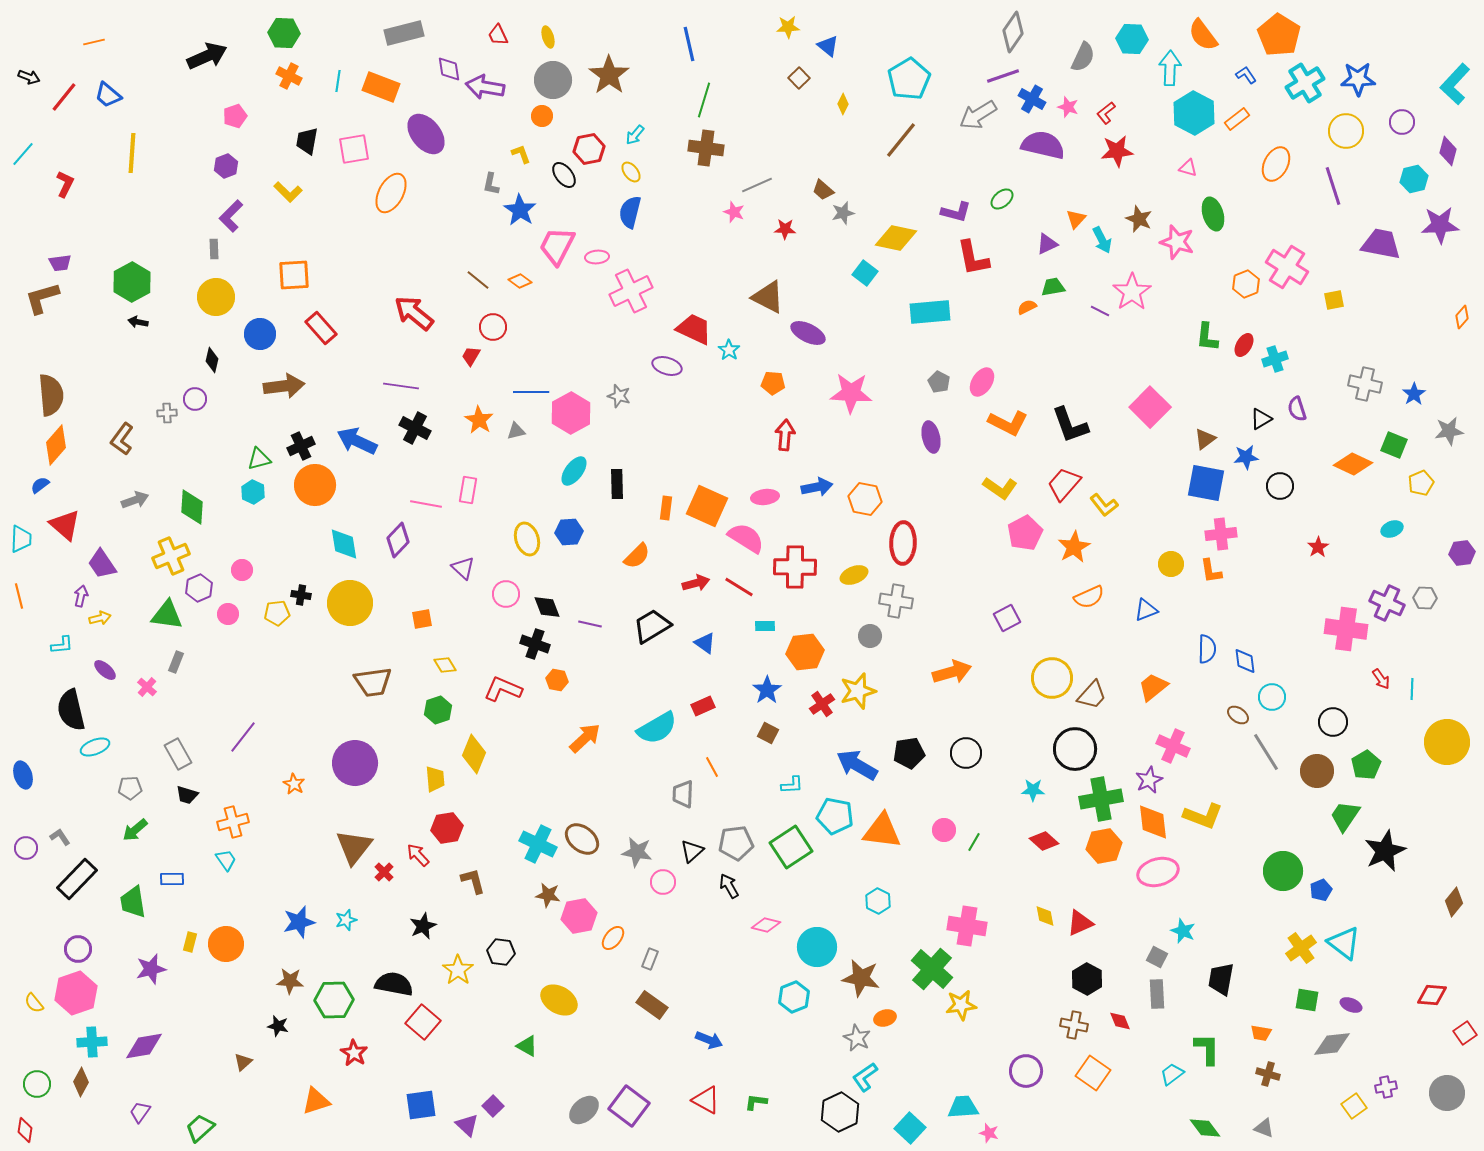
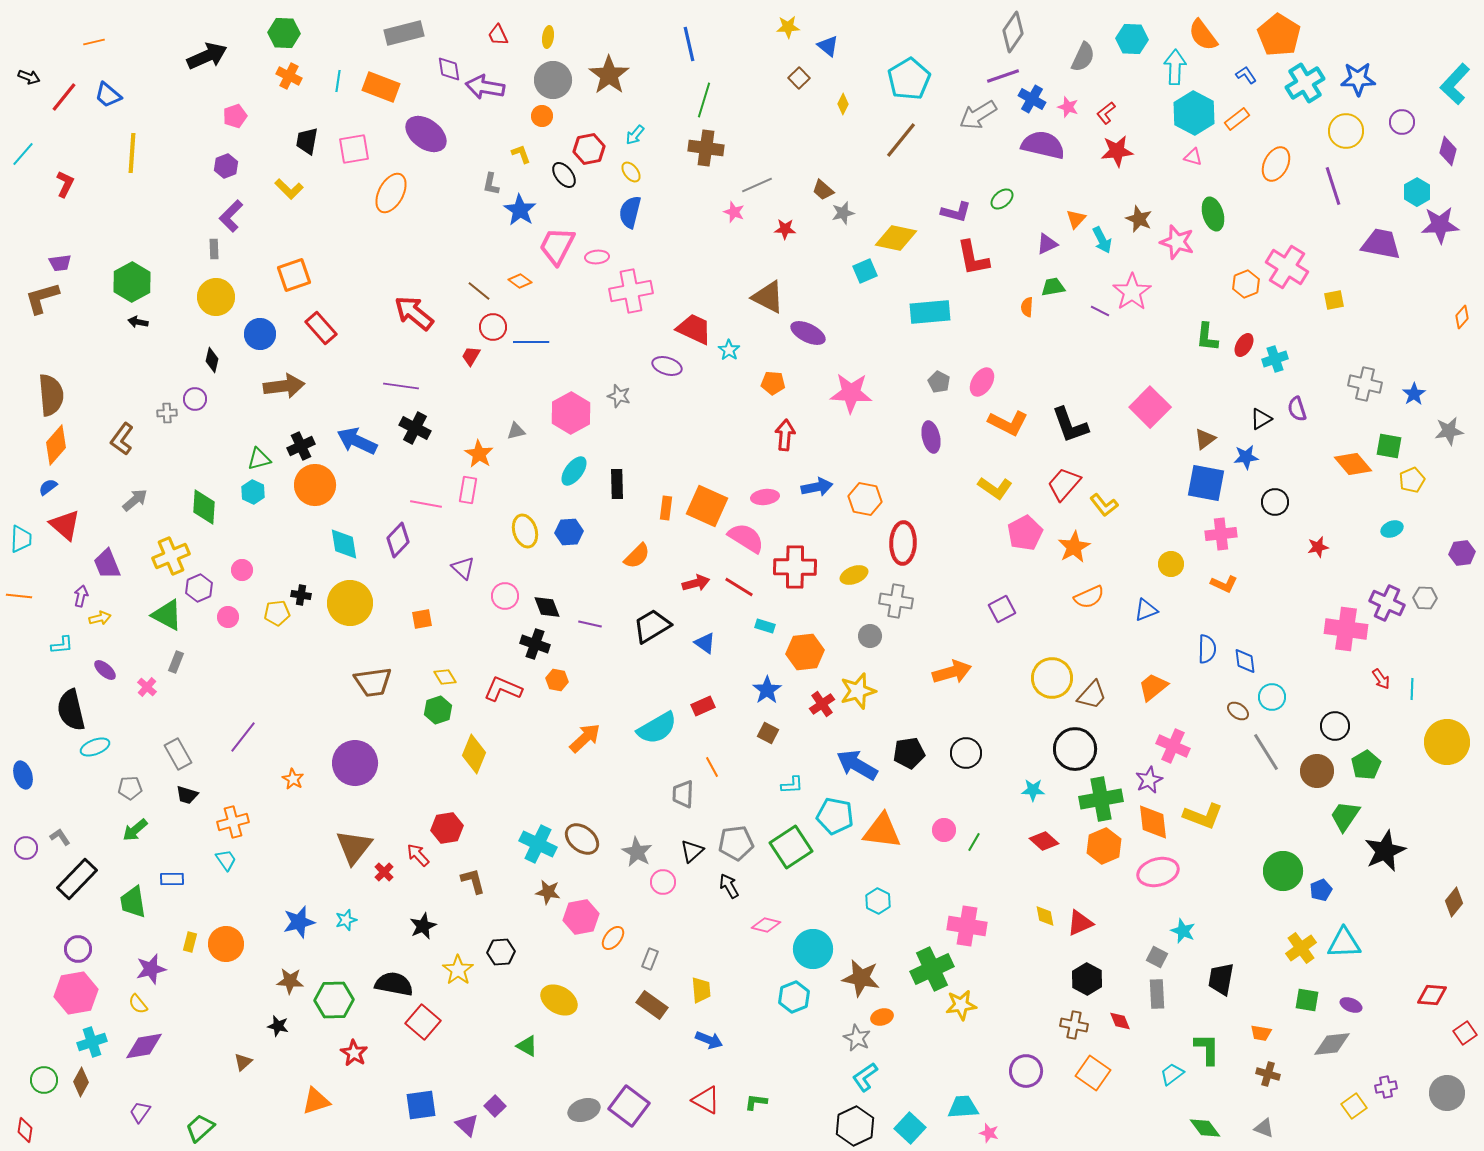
yellow ellipse at (548, 37): rotated 25 degrees clockwise
cyan arrow at (1170, 68): moved 5 px right, 1 px up
purple ellipse at (426, 134): rotated 15 degrees counterclockwise
pink triangle at (1188, 168): moved 5 px right, 11 px up
cyan hexagon at (1414, 179): moved 3 px right, 13 px down; rotated 16 degrees counterclockwise
yellow L-shape at (288, 192): moved 1 px right, 3 px up
cyan square at (865, 273): moved 2 px up; rotated 30 degrees clockwise
orange square at (294, 275): rotated 16 degrees counterclockwise
brown line at (478, 280): moved 1 px right, 11 px down
pink cross at (631, 291): rotated 15 degrees clockwise
orange semicircle at (1027, 307): rotated 60 degrees counterclockwise
blue line at (531, 392): moved 50 px up
orange star at (479, 420): moved 34 px down
green square at (1394, 445): moved 5 px left, 1 px down; rotated 12 degrees counterclockwise
orange diamond at (1353, 464): rotated 24 degrees clockwise
yellow pentagon at (1421, 483): moved 9 px left, 3 px up
blue semicircle at (40, 485): moved 8 px right, 2 px down
black circle at (1280, 486): moved 5 px left, 16 px down
yellow L-shape at (1000, 488): moved 5 px left
gray arrow at (135, 500): rotated 20 degrees counterclockwise
green diamond at (192, 507): moved 12 px right
yellow ellipse at (527, 539): moved 2 px left, 8 px up
red star at (1318, 547): rotated 20 degrees clockwise
purple trapezoid at (102, 564): moved 5 px right; rotated 12 degrees clockwise
orange L-shape at (1211, 571): moved 13 px right, 13 px down; rotated 56 degrees counterclockwise
pink circle at (506, 594): moved 1 px left, 2 px down
orange line at (19, 596): rotated 70 degrees counterclockwise
pink circle at (228, 614): moved 3 px down
green triangle at (167, 615): rotated 20 degrees clockwise
purple square at (1007, 618): moved 5 px left, 9 px up
cyan rectangle at (765, 626): rotated 18 degrees clockwise
yellow diamond at (445, 665): moved 12 px down
brown ellipse at (1238, 715): moved 4 px up
black circle at (1333, 722): moved 2 px right, 4 px down
yellow trapezoid at (435, 779): moved 266 px right, 211 px down
orange star at (294, 784): moved 1 px left, 5 px up
orange hexagon at (1104, 846): rotated 12 degrees counterclockwise
gray star at (637, 852): rotated 20 degrees clockwise
brown star at (548, 895): moved 3 px up
pink hexagon at (579, 916): moved 2 px right, 1 px down
cyan triangle at (1344, 943): rotated 39 degrees counterclockwise
cyan circle at (817, 947): moved 4 px left, 2 px down
black hexagon at (501, 952): rotated 12 degrees counterclockwise
green cross at (932, 969): rotated 24 degrees clockwise
pink hexagon at (76, 993): rotated 9 degrees clockwise
yellow semicircle at (34, 1003): moved 104 px right, 1 px down
orange ellipse at (885, 1018): moved 3 px left, 1 px up
cyan cross at (92, 1042): rotated 16 degrees counterclockwise
green circle at (37, 1084): moved 7 px right, 4 px up
purple square at (493, 1106): moved 2 px right
gray ellipse at (584, 1110): rotated 24 degrees clockwise
black hexagon at (840, 1112): moved 15 px right, 14 px down
